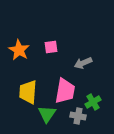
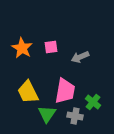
orange star: moved 3 px right, 2 px up
gray arrow: moved 3 px left, 6 px up
yellow trapezoid: rotated 30 degrees counterclockwise
green cross: rotated 21 degrees counterclockwise
gray cross: moved 3 px left
